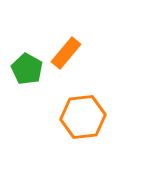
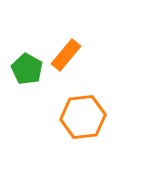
orange rectangle: moved 2 px down
